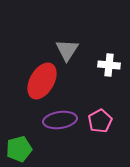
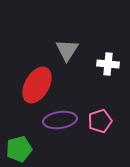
white cross: moved 1 px left, 1 px up
red ellipse: moved 5 px left, 4 px down
pink pentagon: rotated 10 degrees clockwise
